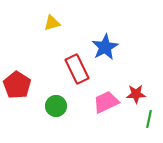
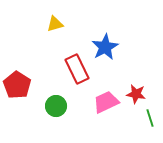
yellow triangle: moved 3 px right, 1 px down
red star: rotated 12 degrees clockwise
green line: moved 1 px right, 1 px up; rotated 30 degrees counterclockwise
